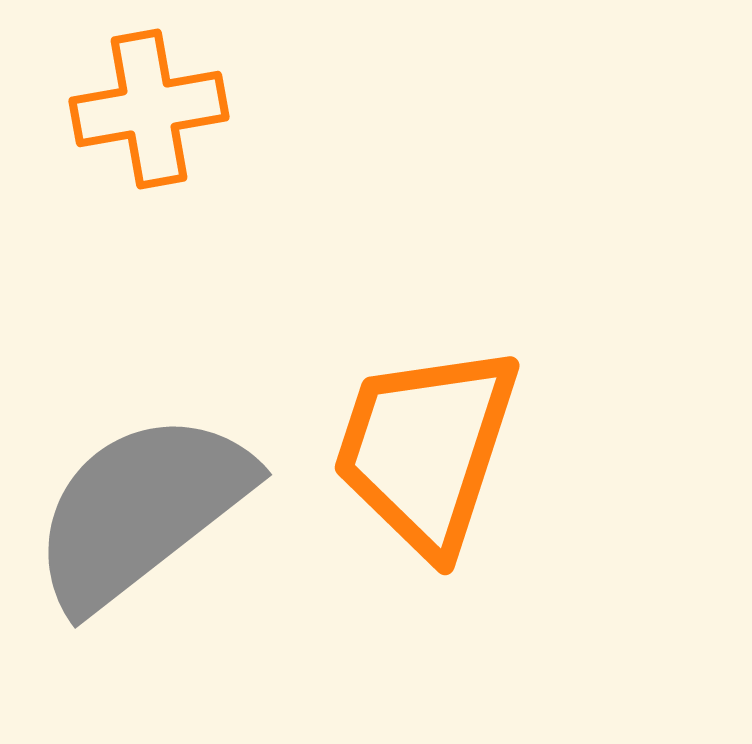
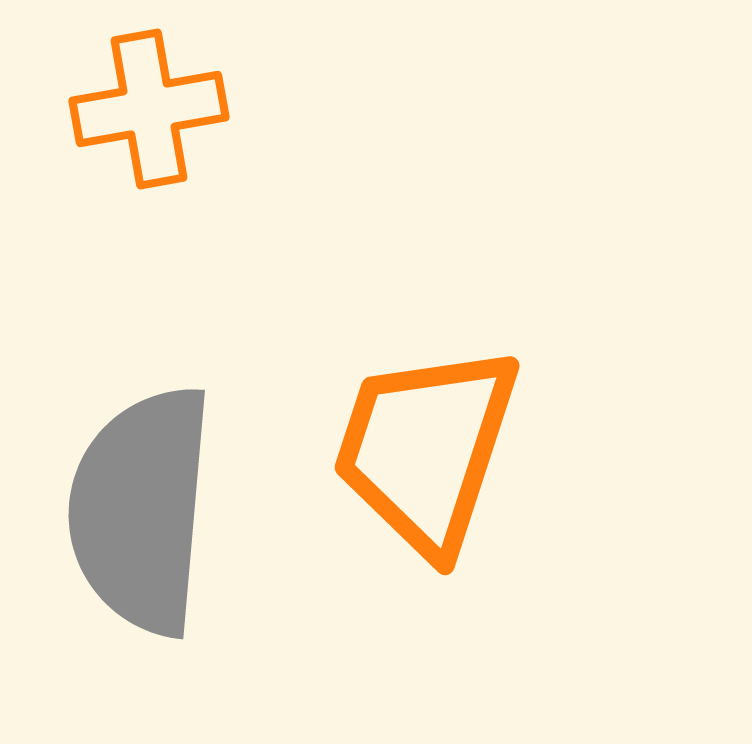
gray semicircle: rotated 47 degrees counterclockwise
